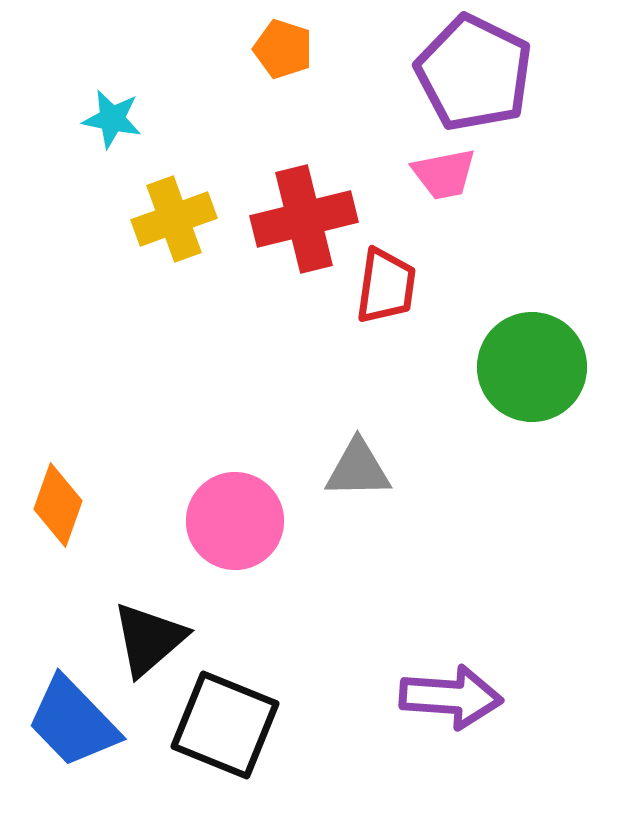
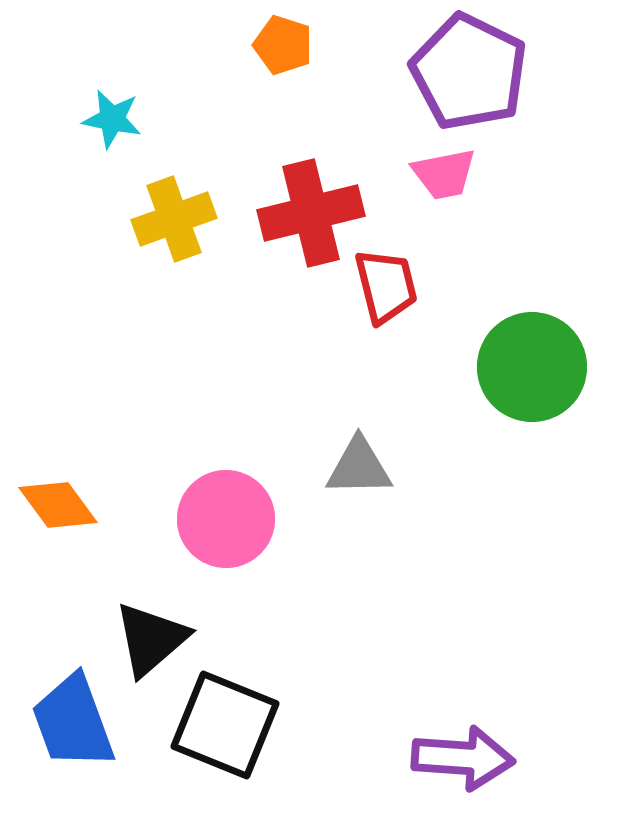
orange pentagon: moved 4 px up
purple pentagon: moved 5 px left, 1 px up
red cross: moved 7 px right, 6 px up
red trapezoid: rotated 22 degrees counterclockwise
gray triangle: moved 1 px right, 2 px up
orange diamond: rotated 56 degrees counterclockwise
pink circle: moved 9 px left, 2 px up
black triangle: moved 2 px right
purple arrow: moved 12 px right, 61 px down
blue trapezoid: rotated 24 degrees clockwise
